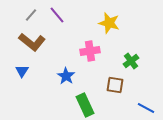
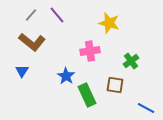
green rectangle: moved 2 px right, 10 px up
